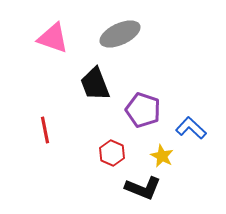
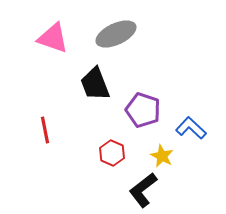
gray ellipse: moved 4 px left
black L-shape: moved 2 px down; rotated 120 degrees clockwise
